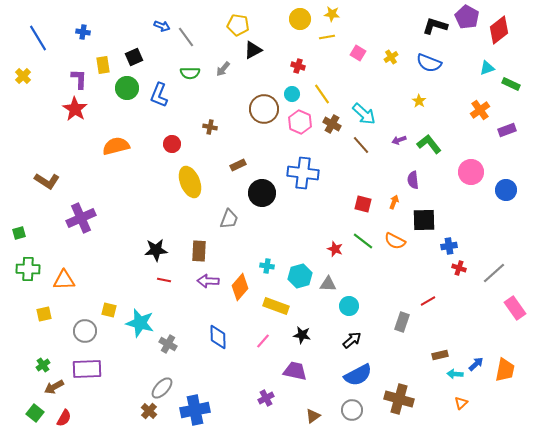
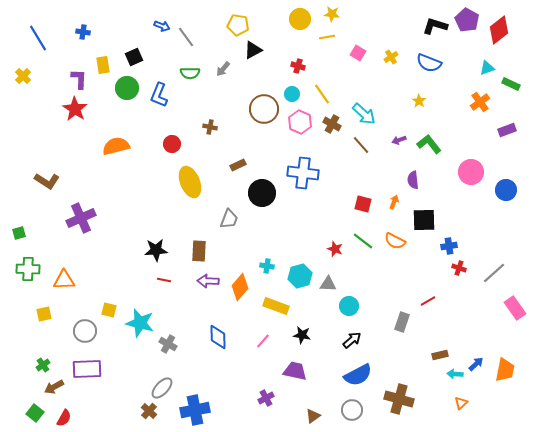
purple pentagon at (467, 17): moved 3 px down
orange cross at (480, 110): moved 8 px up
